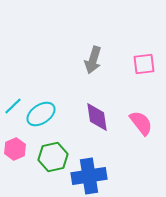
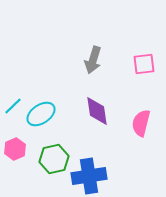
purple diamond: moved 6 px up
pink semicircle: rotated 128 degrees counterclockwise
green hexagon: moved 1 px right, 2 px down
